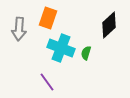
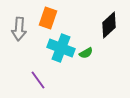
green semicircle: rotated 136 degrees counterclockwise
purple line: moved 9 px left, 2 px up
